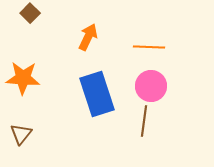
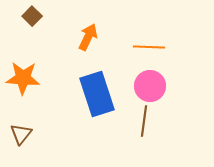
brown square: moved 2 px right, 3 px down
pink circle: moved 1 px left
